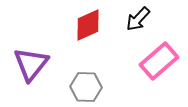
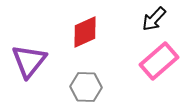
black arrow: moved 16 px right
red diamond: moved 3 px left, 7 px down
purple triangle: moved 2 px left, 3 px up
